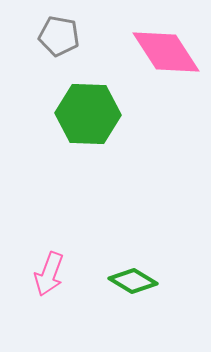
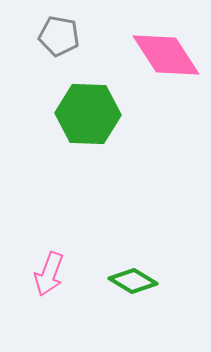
pink diamond: moved 3 px down
